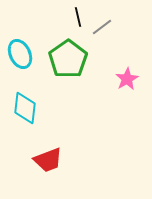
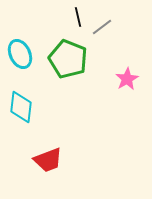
green pentagon: rotated 15 degrees counterclockwise
cyan diamond: moved 4 px left, 1 px up
